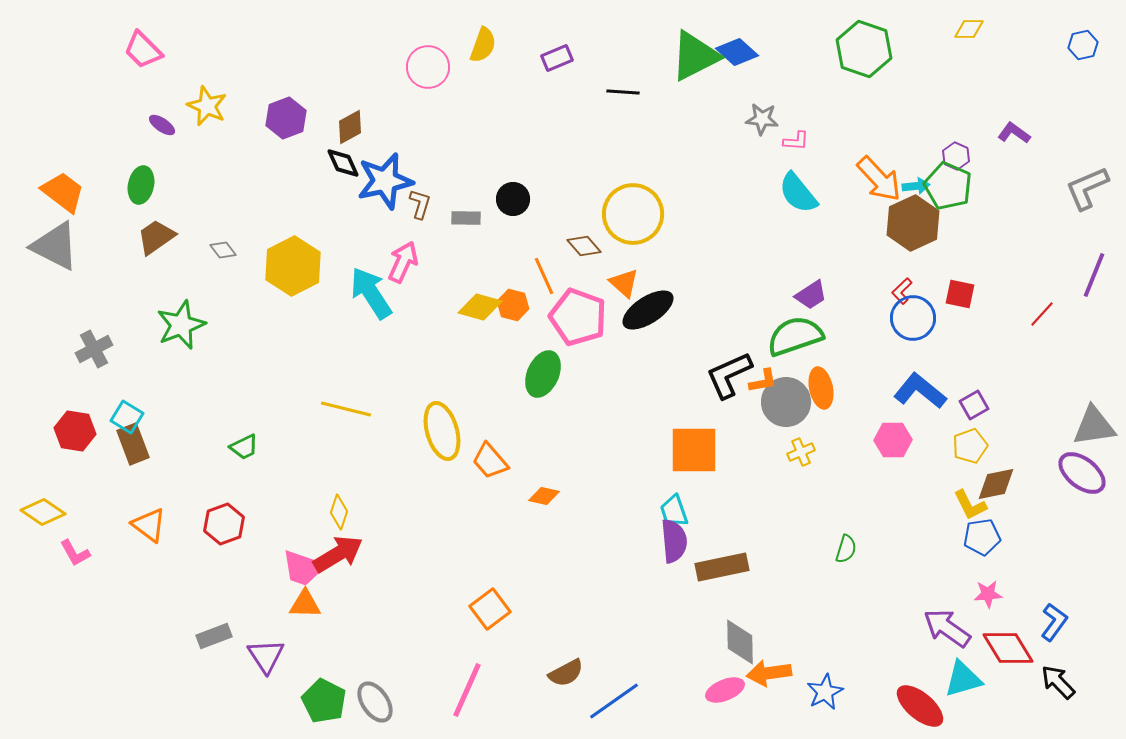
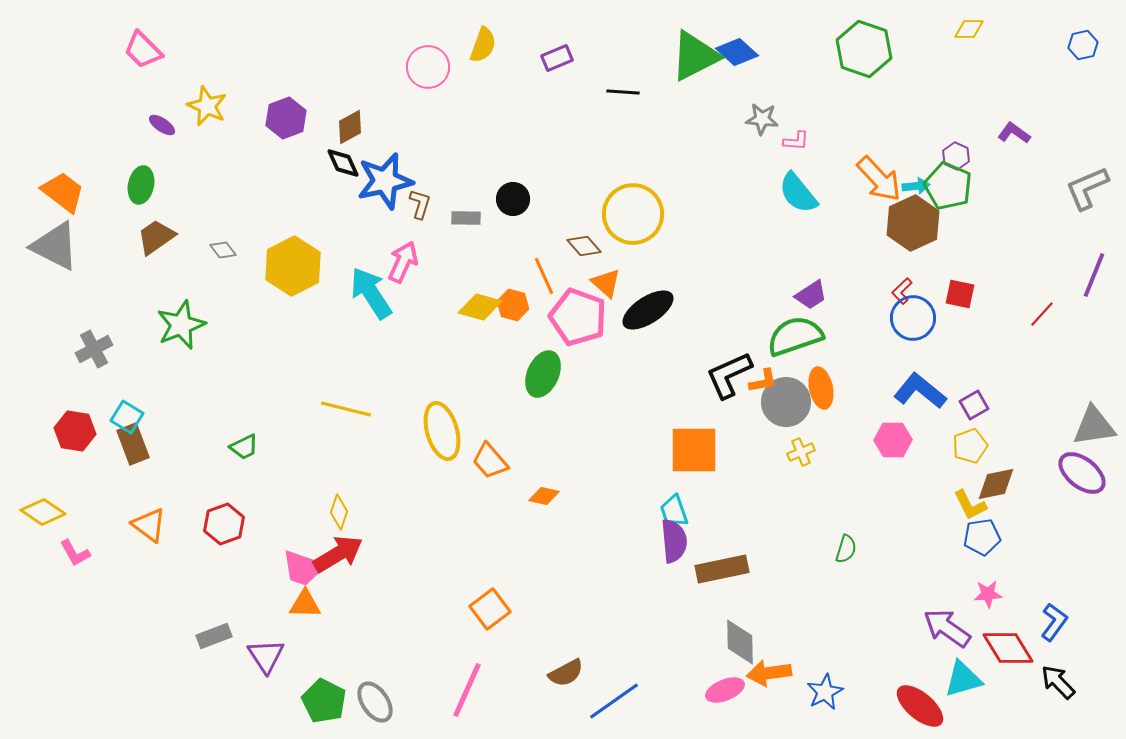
orange triangle at (624, 283): moved 18 px left
brown rectangle at (722, 567): moved 2 px down
